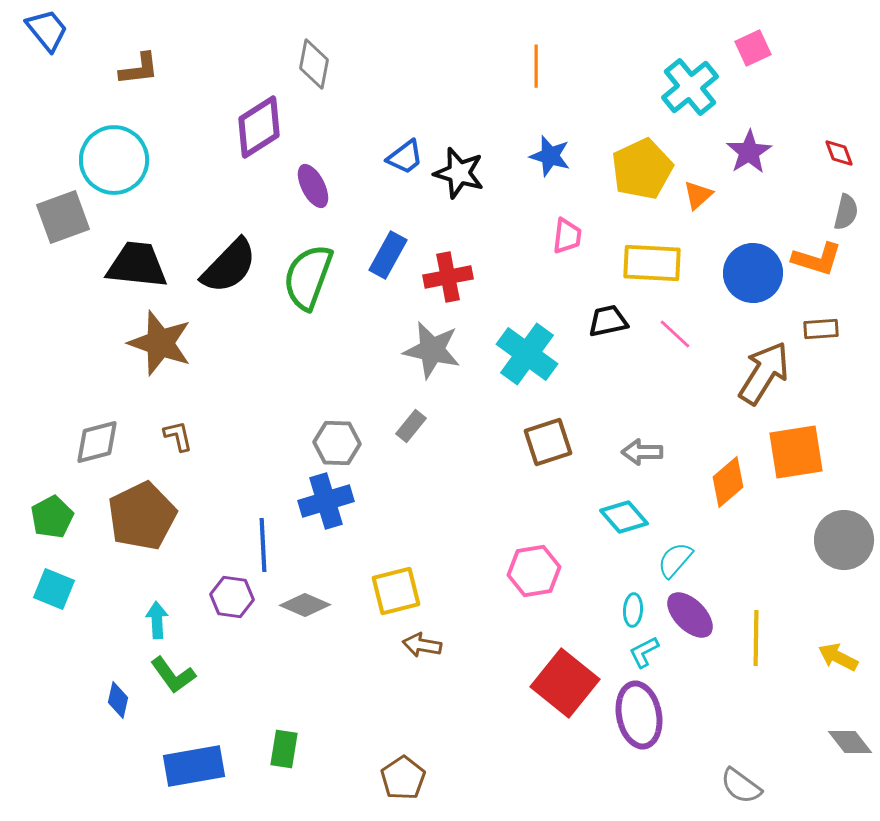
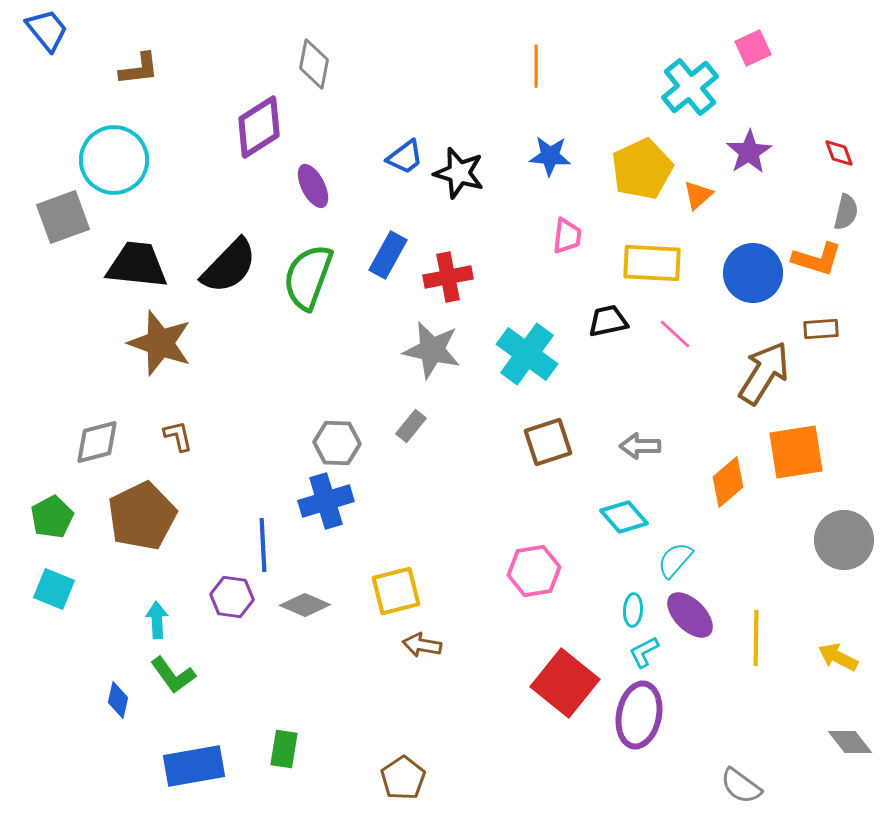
blue star at (550, 156): rotated 12 degrees counterclockwise
gray arrow at (642, 452): moved 2 px left, 6 px up
purple ellipse at (639, 715): rotated 22 degrees clockwise
